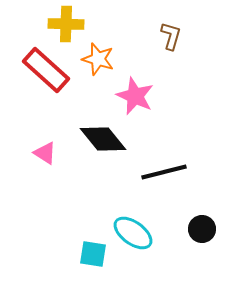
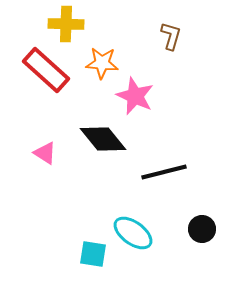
orange star: moved 4 px right, 4 px down; rotated 12 degrees counterclockwise
